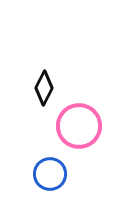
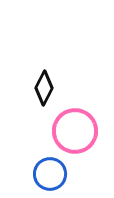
pink circle: moved 4 px left, 5 px down
